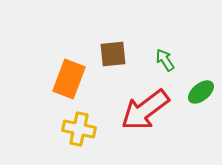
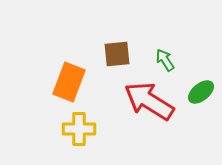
brown square: moved 4 px right
orange rectangle: moved 3 px down
red arrow: moved 4 px right, 9 px up; rotated 69 degrees clockwise
yellow cross: rotated 12 degrees counterclockwise
